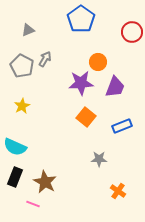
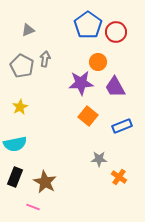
blue pentagon: moved 7 px right, 6 px down
red circle: moved 16 px left
gray arrow: rotated 21 degrees counterclockwise
purple trapezoid: rotated 130 degrees clockwise
yellow star: moved 2 px left, 1 px down
orange square: moved 2 px right, 1 px up
cyan semicircle: moved 3 px up; rotated 35 degrees counterclockwise
orange cross: moved 1 px right, 14 px up
pink line: moved 3 px down
